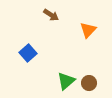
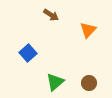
green triangle: moved 11 px left, 1 px down
